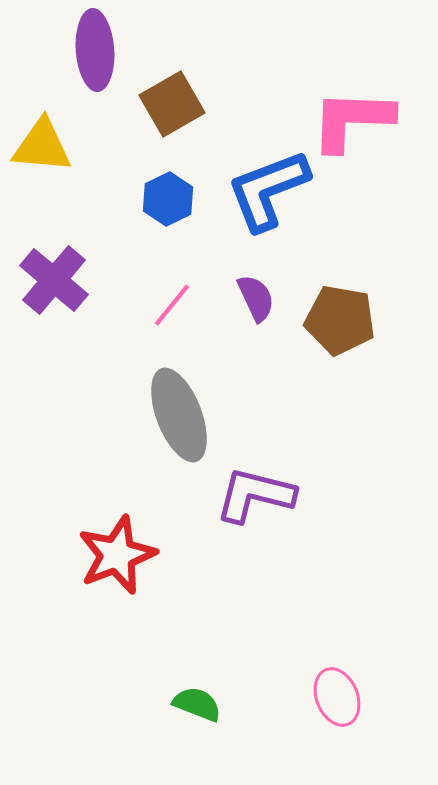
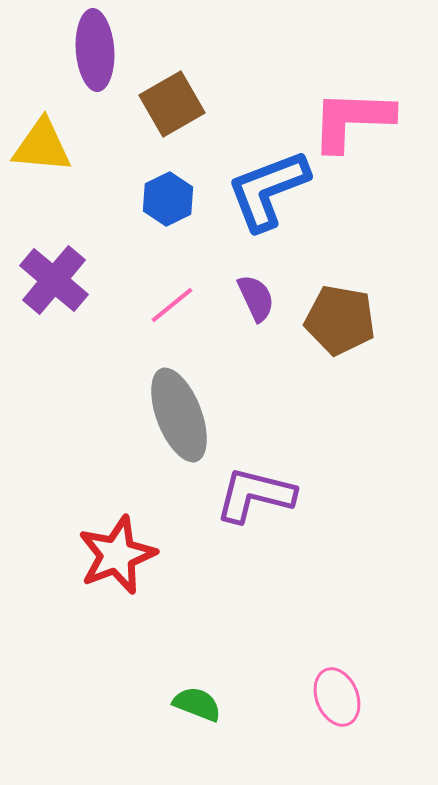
pink line: rotated 12 degrees clockwise
